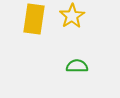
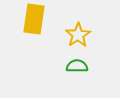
yellow star: moved 6 px right, 19 px down
